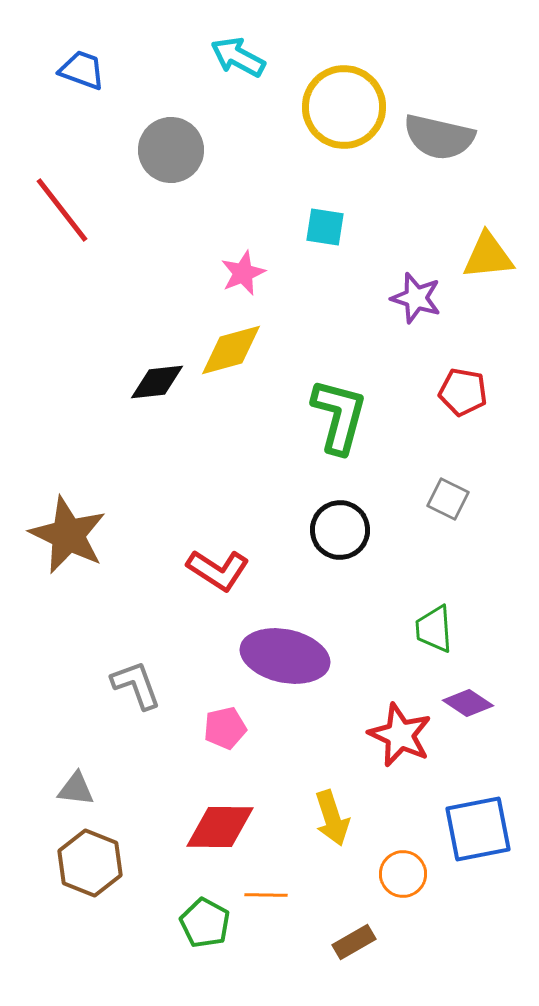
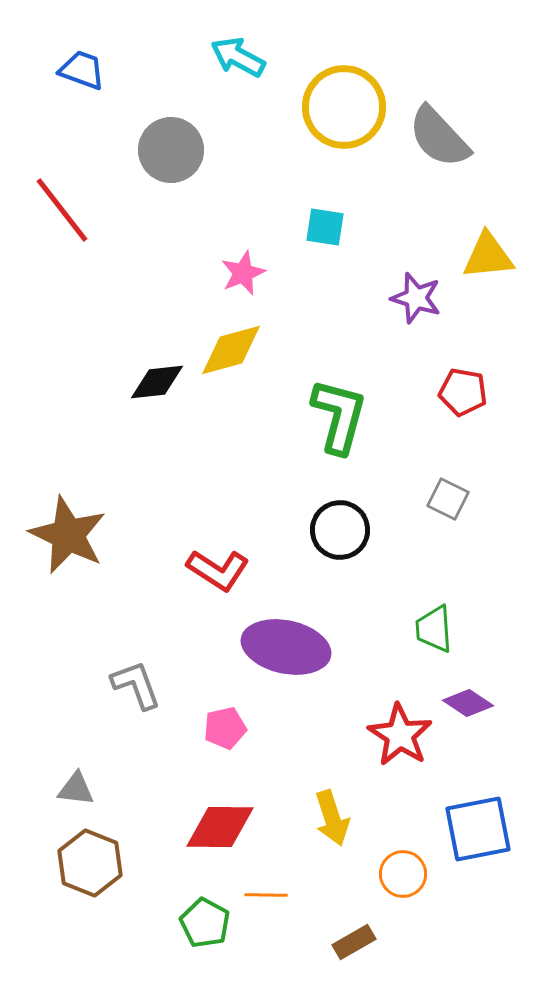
gray semicircle: rotated 34 degrees clockwise
purple ellipse: moved 1 px right, 9 px up
red star: rotated 8 degrees clockwise
